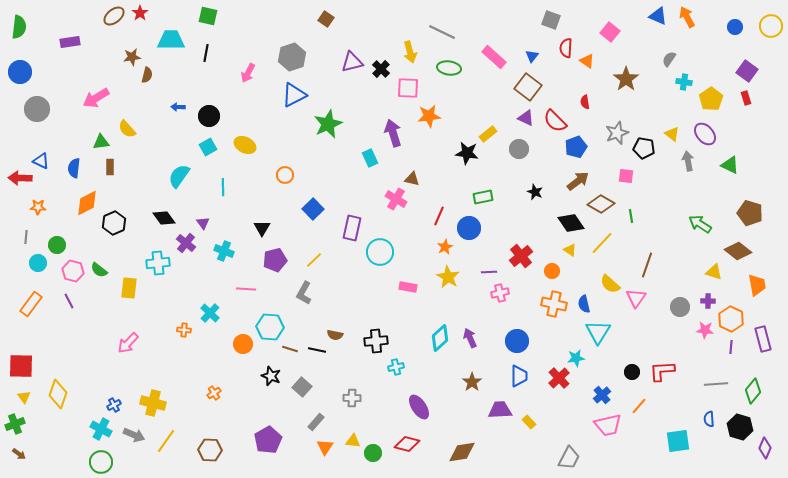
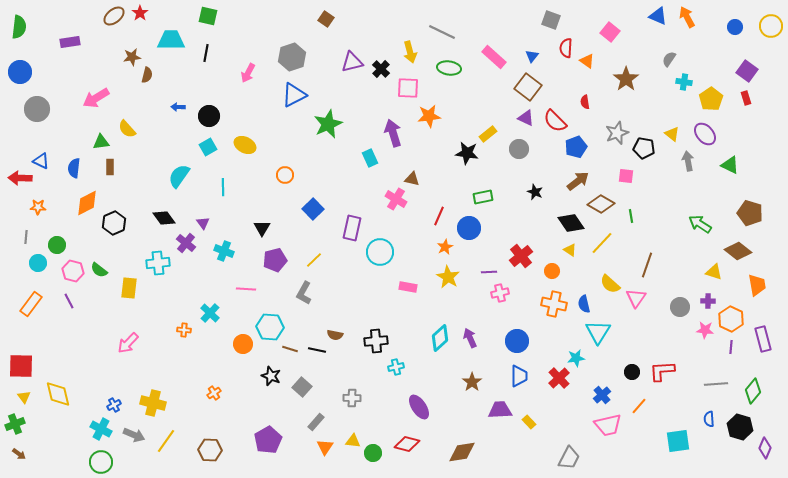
yellow diamond at (58, 394): rotated 32 degrees counterclockwise
